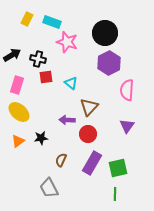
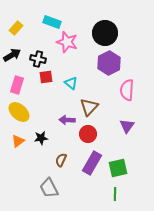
yellow rectangle: moved 11 px left, 9 px down; rotated 16 degrees clockwise
